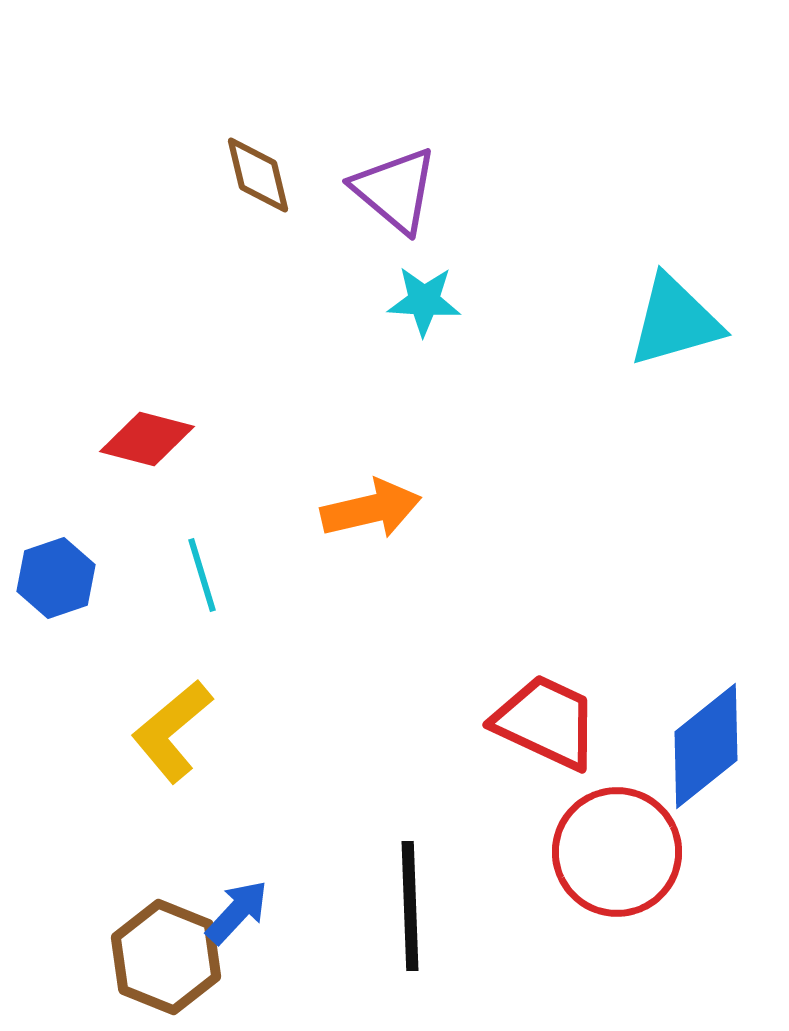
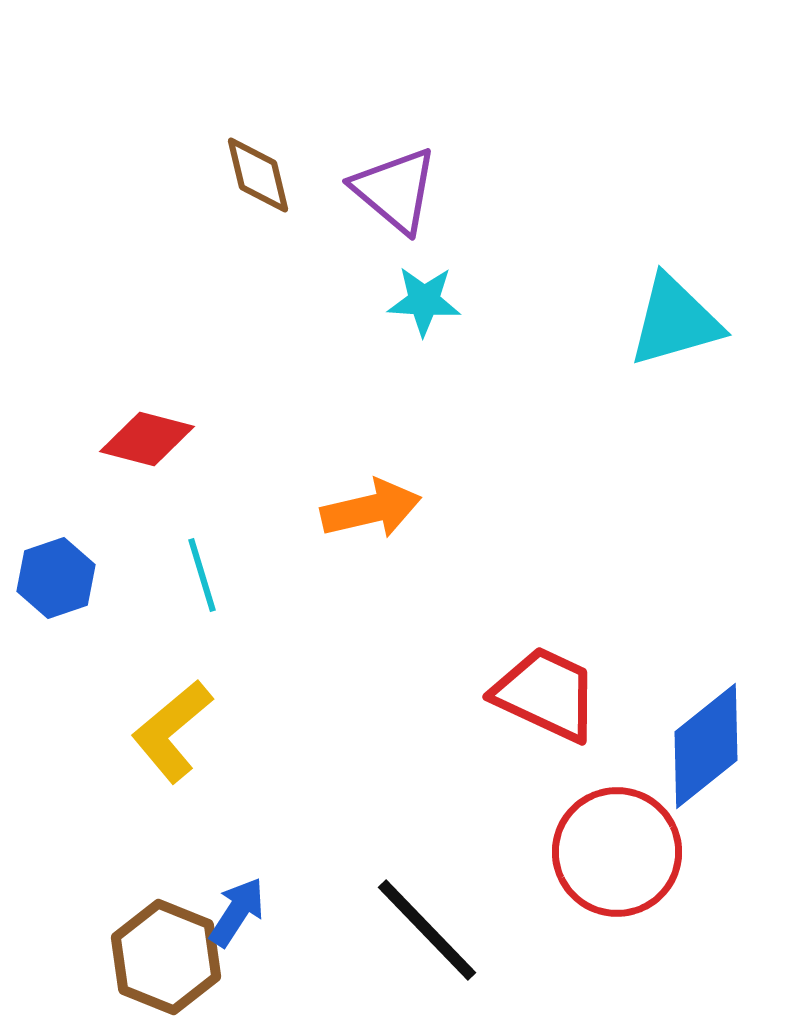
red trapezoid: moved 28 px up
black line: moved 17 px right, 24 px down; rotated 42 degrees counterclockwise
blue arrow: rotated 10 degrees counterclockwise
